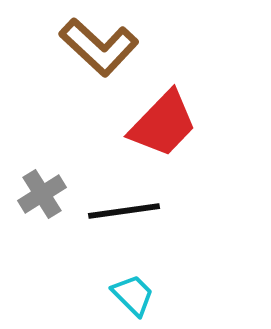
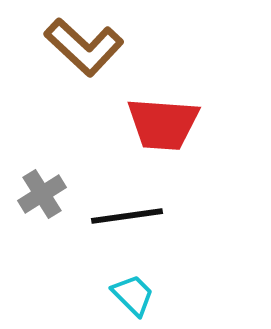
brown L-shape: moved 15 px left
red trapezoid: rotated 50 degrees clockwise
black line: moved 3 px right, 5 px down
